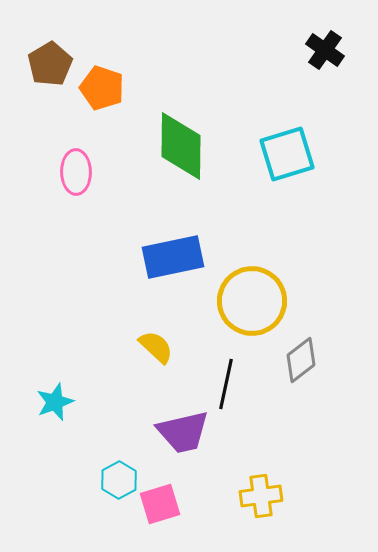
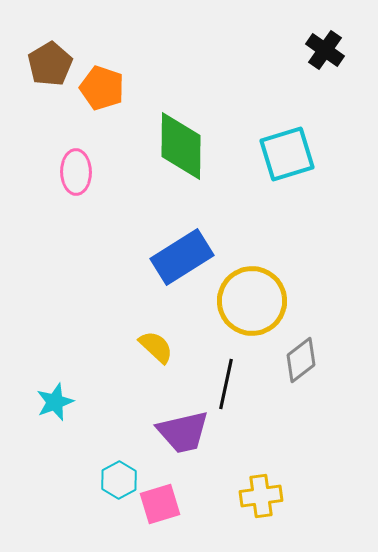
blue rectangle: moved 9 px right; rotated 20 degrees counterclockwise
